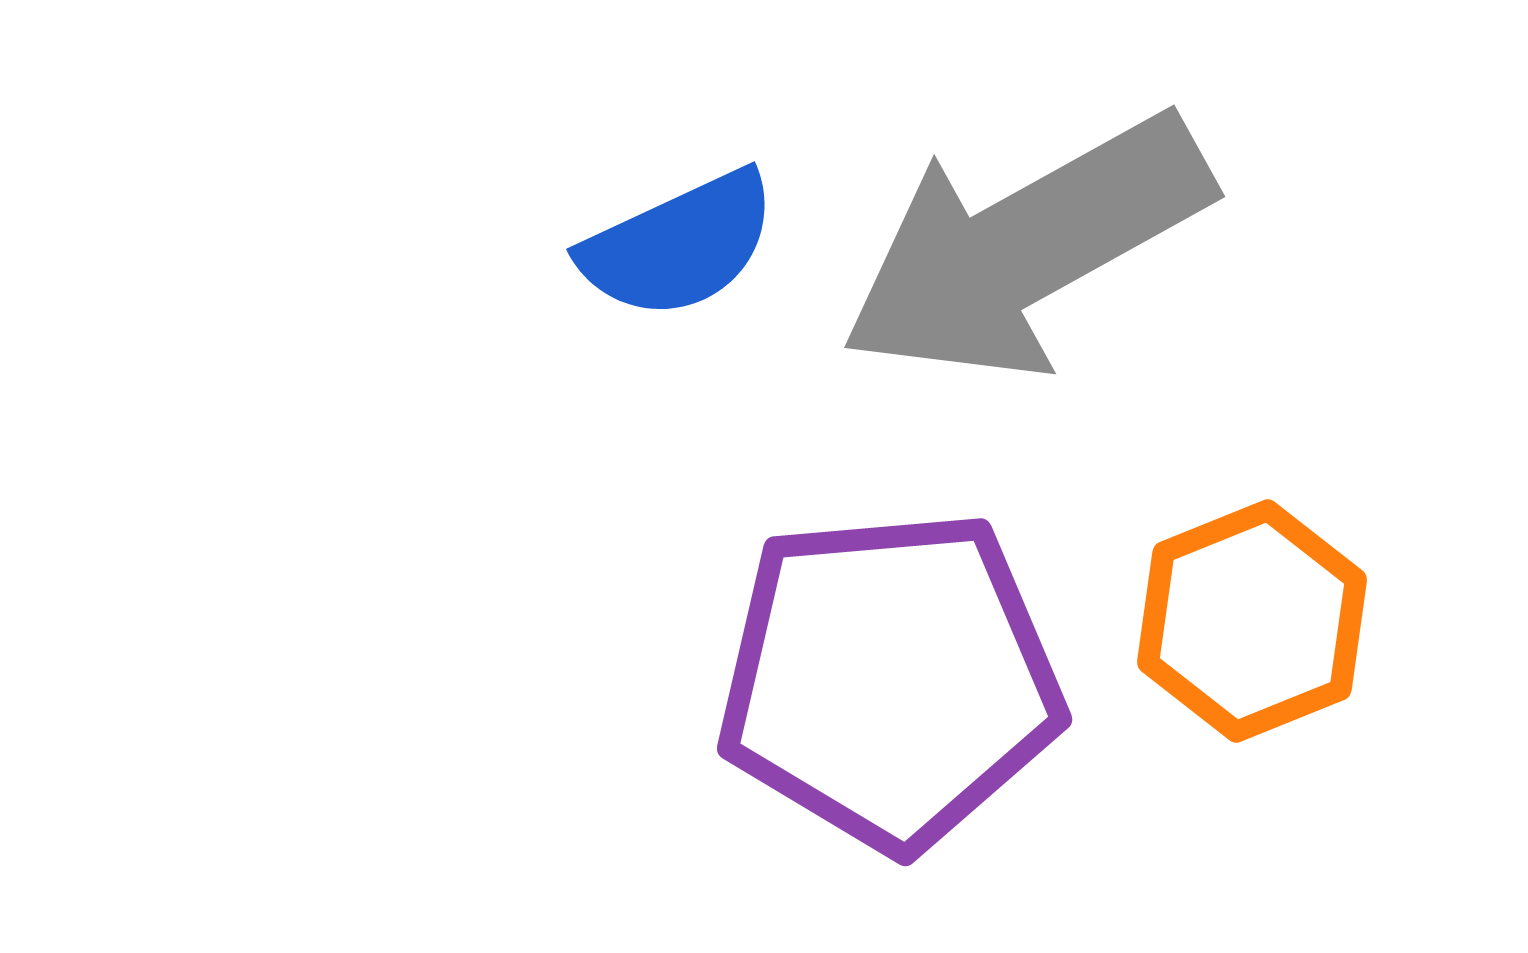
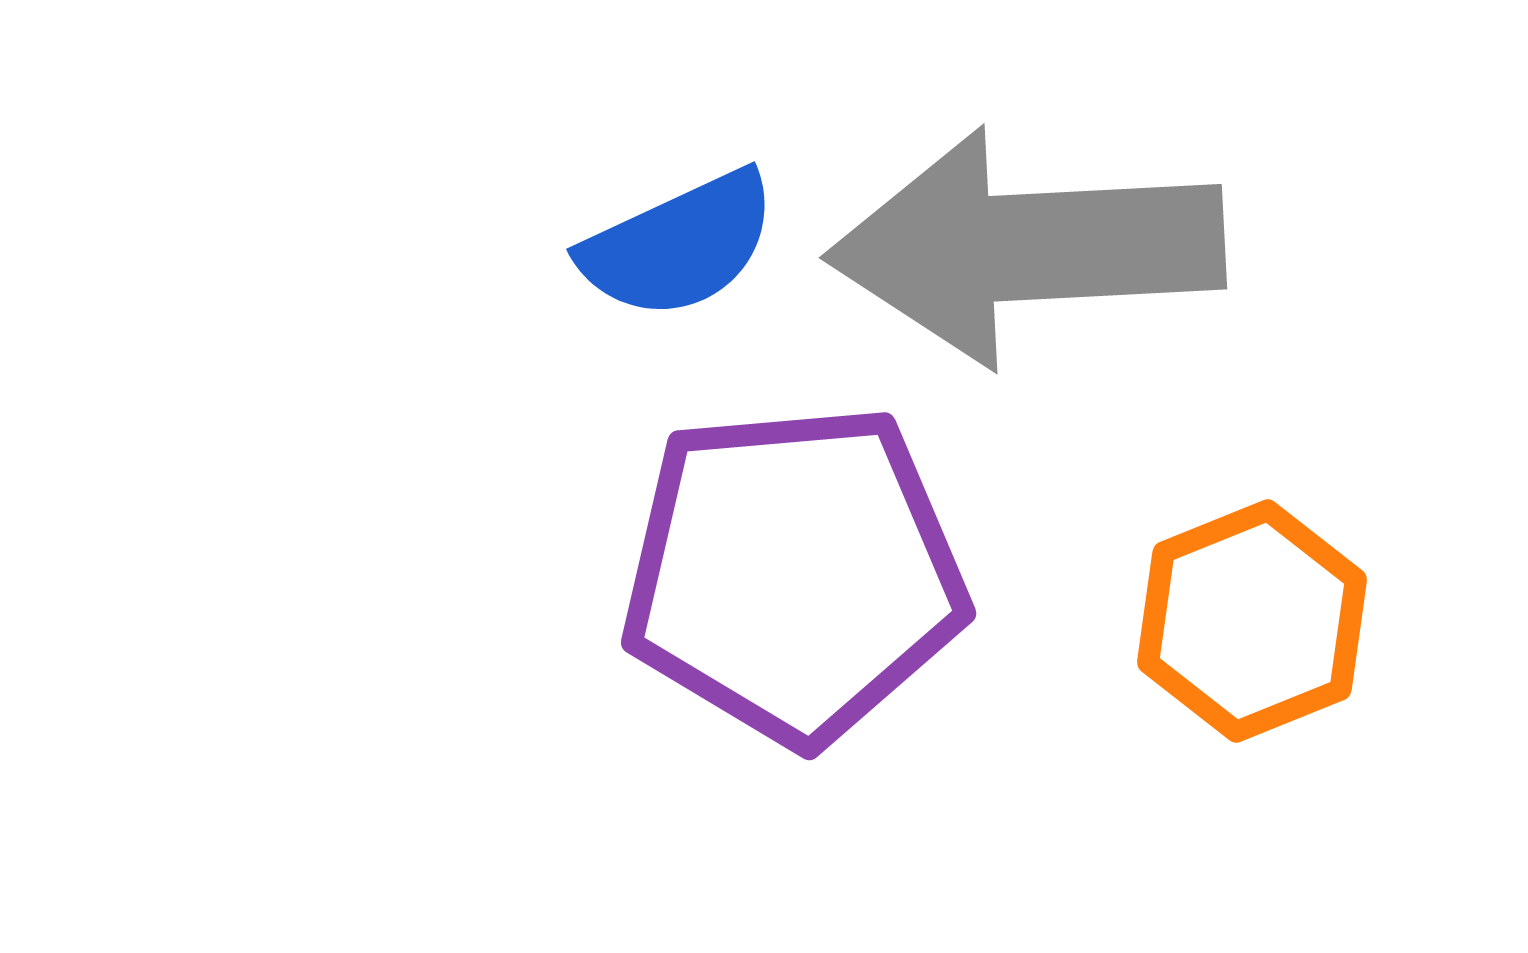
gray arrow: rotated 26 degrees clockwise
purple pentagon: moved 96 px left, 106 px up
